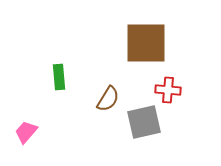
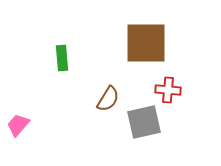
green rectangle: moved 3 px right, 19 px up
pink trapezoid: moved 8 px left, 7 px up
